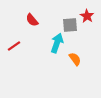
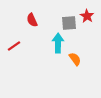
red semicircle: rotated 16 degrees clockwise
gray square: moved 1 px left, 2 px up
cyan arrow: moved 1 px right; rotated 18 degrees counterclockwise
